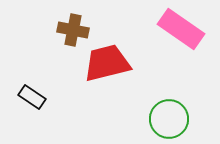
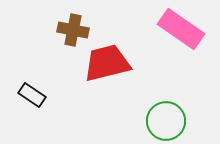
black rectangle: moved 2 px up
green circle: moved 3 px left, 2 px down
